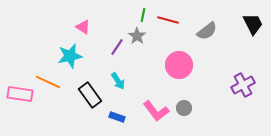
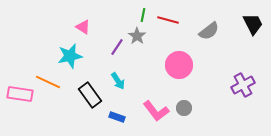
gray semicircle: moved 2 px right
